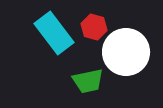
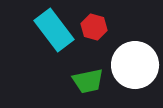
cyan rectangle: moved 3 px up
white circle: moved 9 px right, 13 px down
